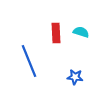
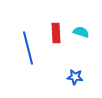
blue line: moved 1 px left, 13 px up; rotated 8 degrees clockwise
